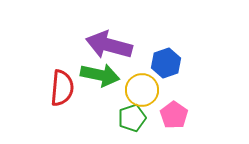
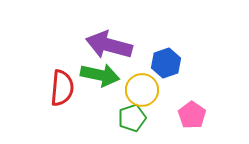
pink pentagon: moved 18 px right
